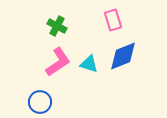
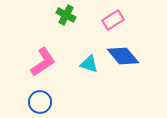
pink rectangle: rotated 75 degrees clockwise
green cross: moved 9 px right, 11 px up
blue diamond: rotated 72 degrees clockwise
pink L-shape: moved 15 px left
